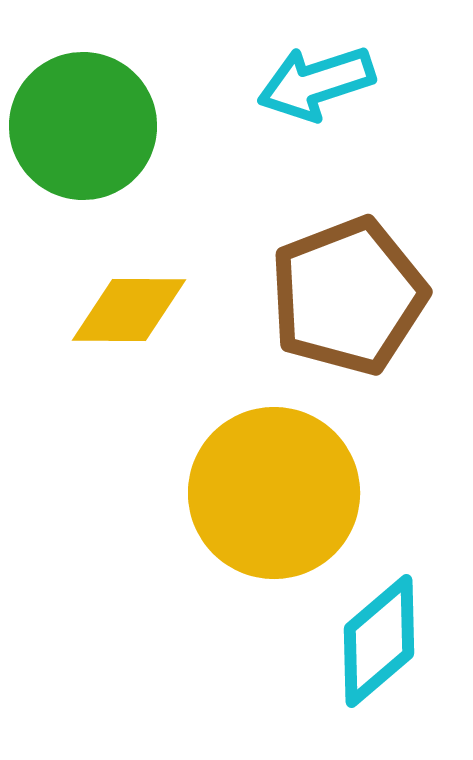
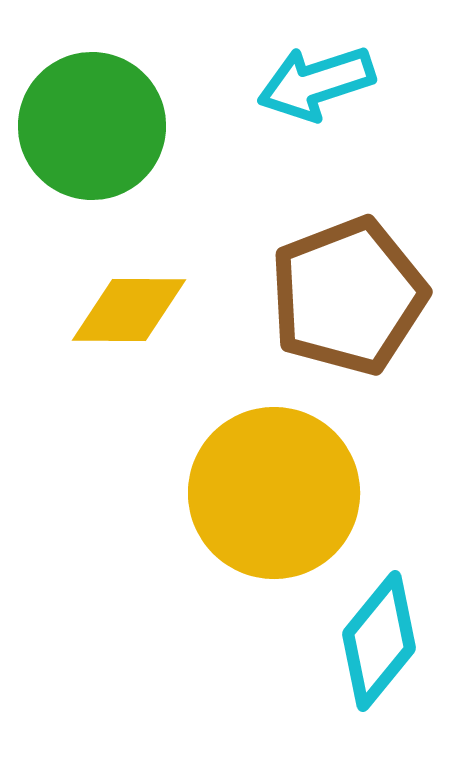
green circle: moved 9 px right
cyan diamond: rotated 10 degrees counterclockwise
